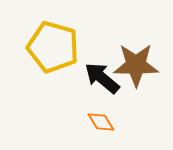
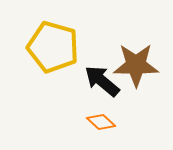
black arrow: moved 3 px down
orange diamond: rotated 16 degrees counterclockwise
